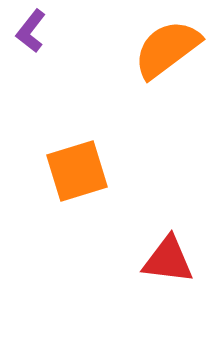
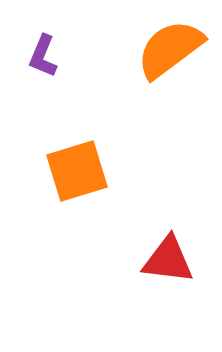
purple L-shape: moved 12 px right, 25 px down; rotated 15 degrees counterclockwise
orange semicircle: moved 3 px right
